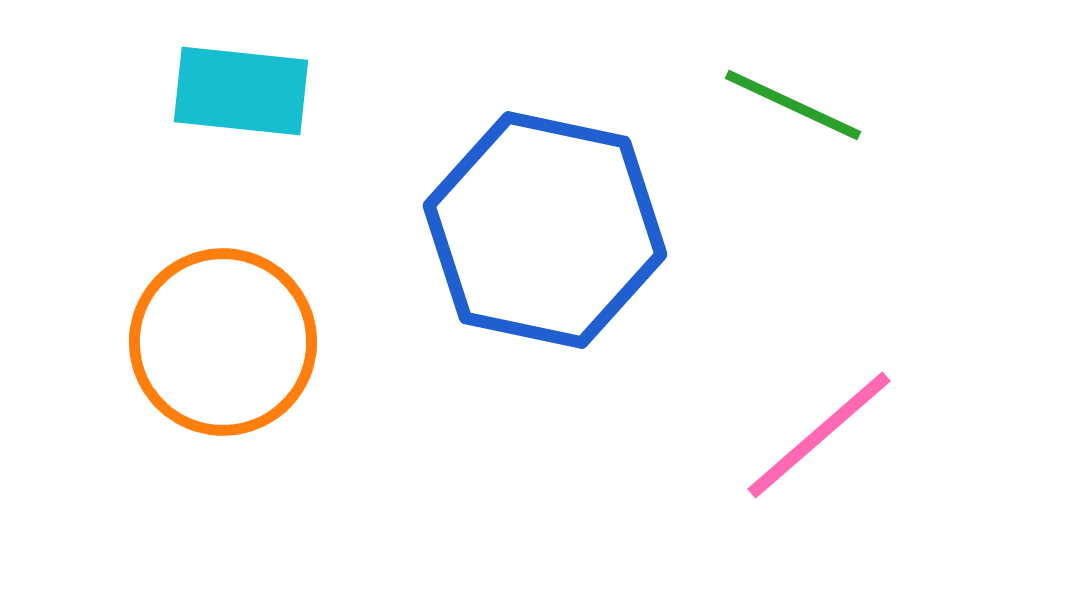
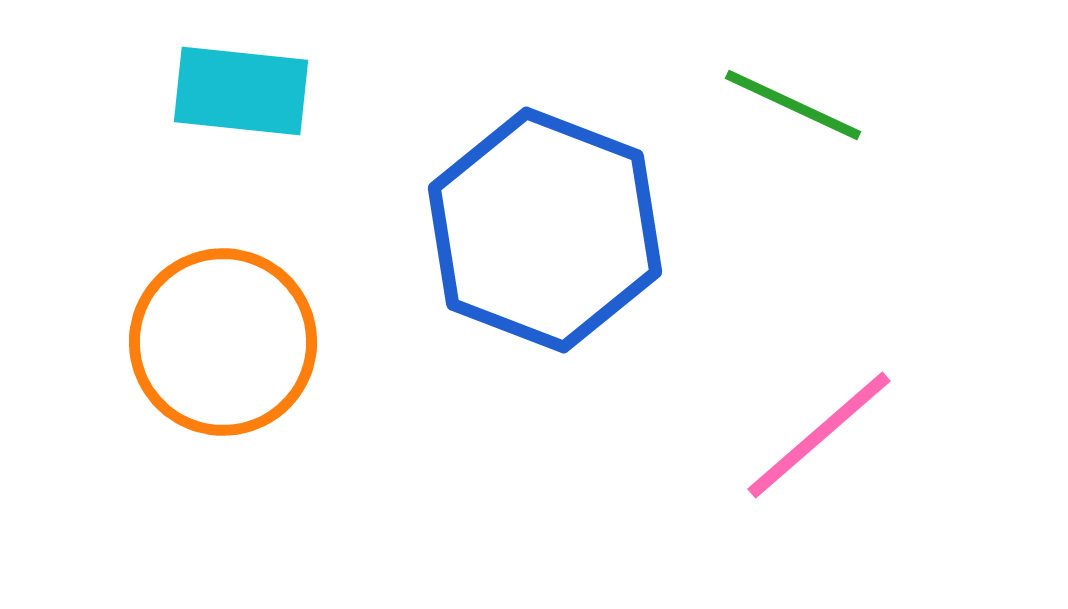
blue hexagon: rotated 9 degrees clockwise
